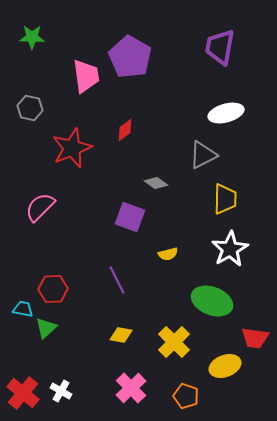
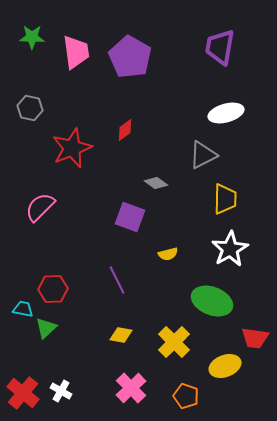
pink trapezoid: moved 10 px left, 24 px up
